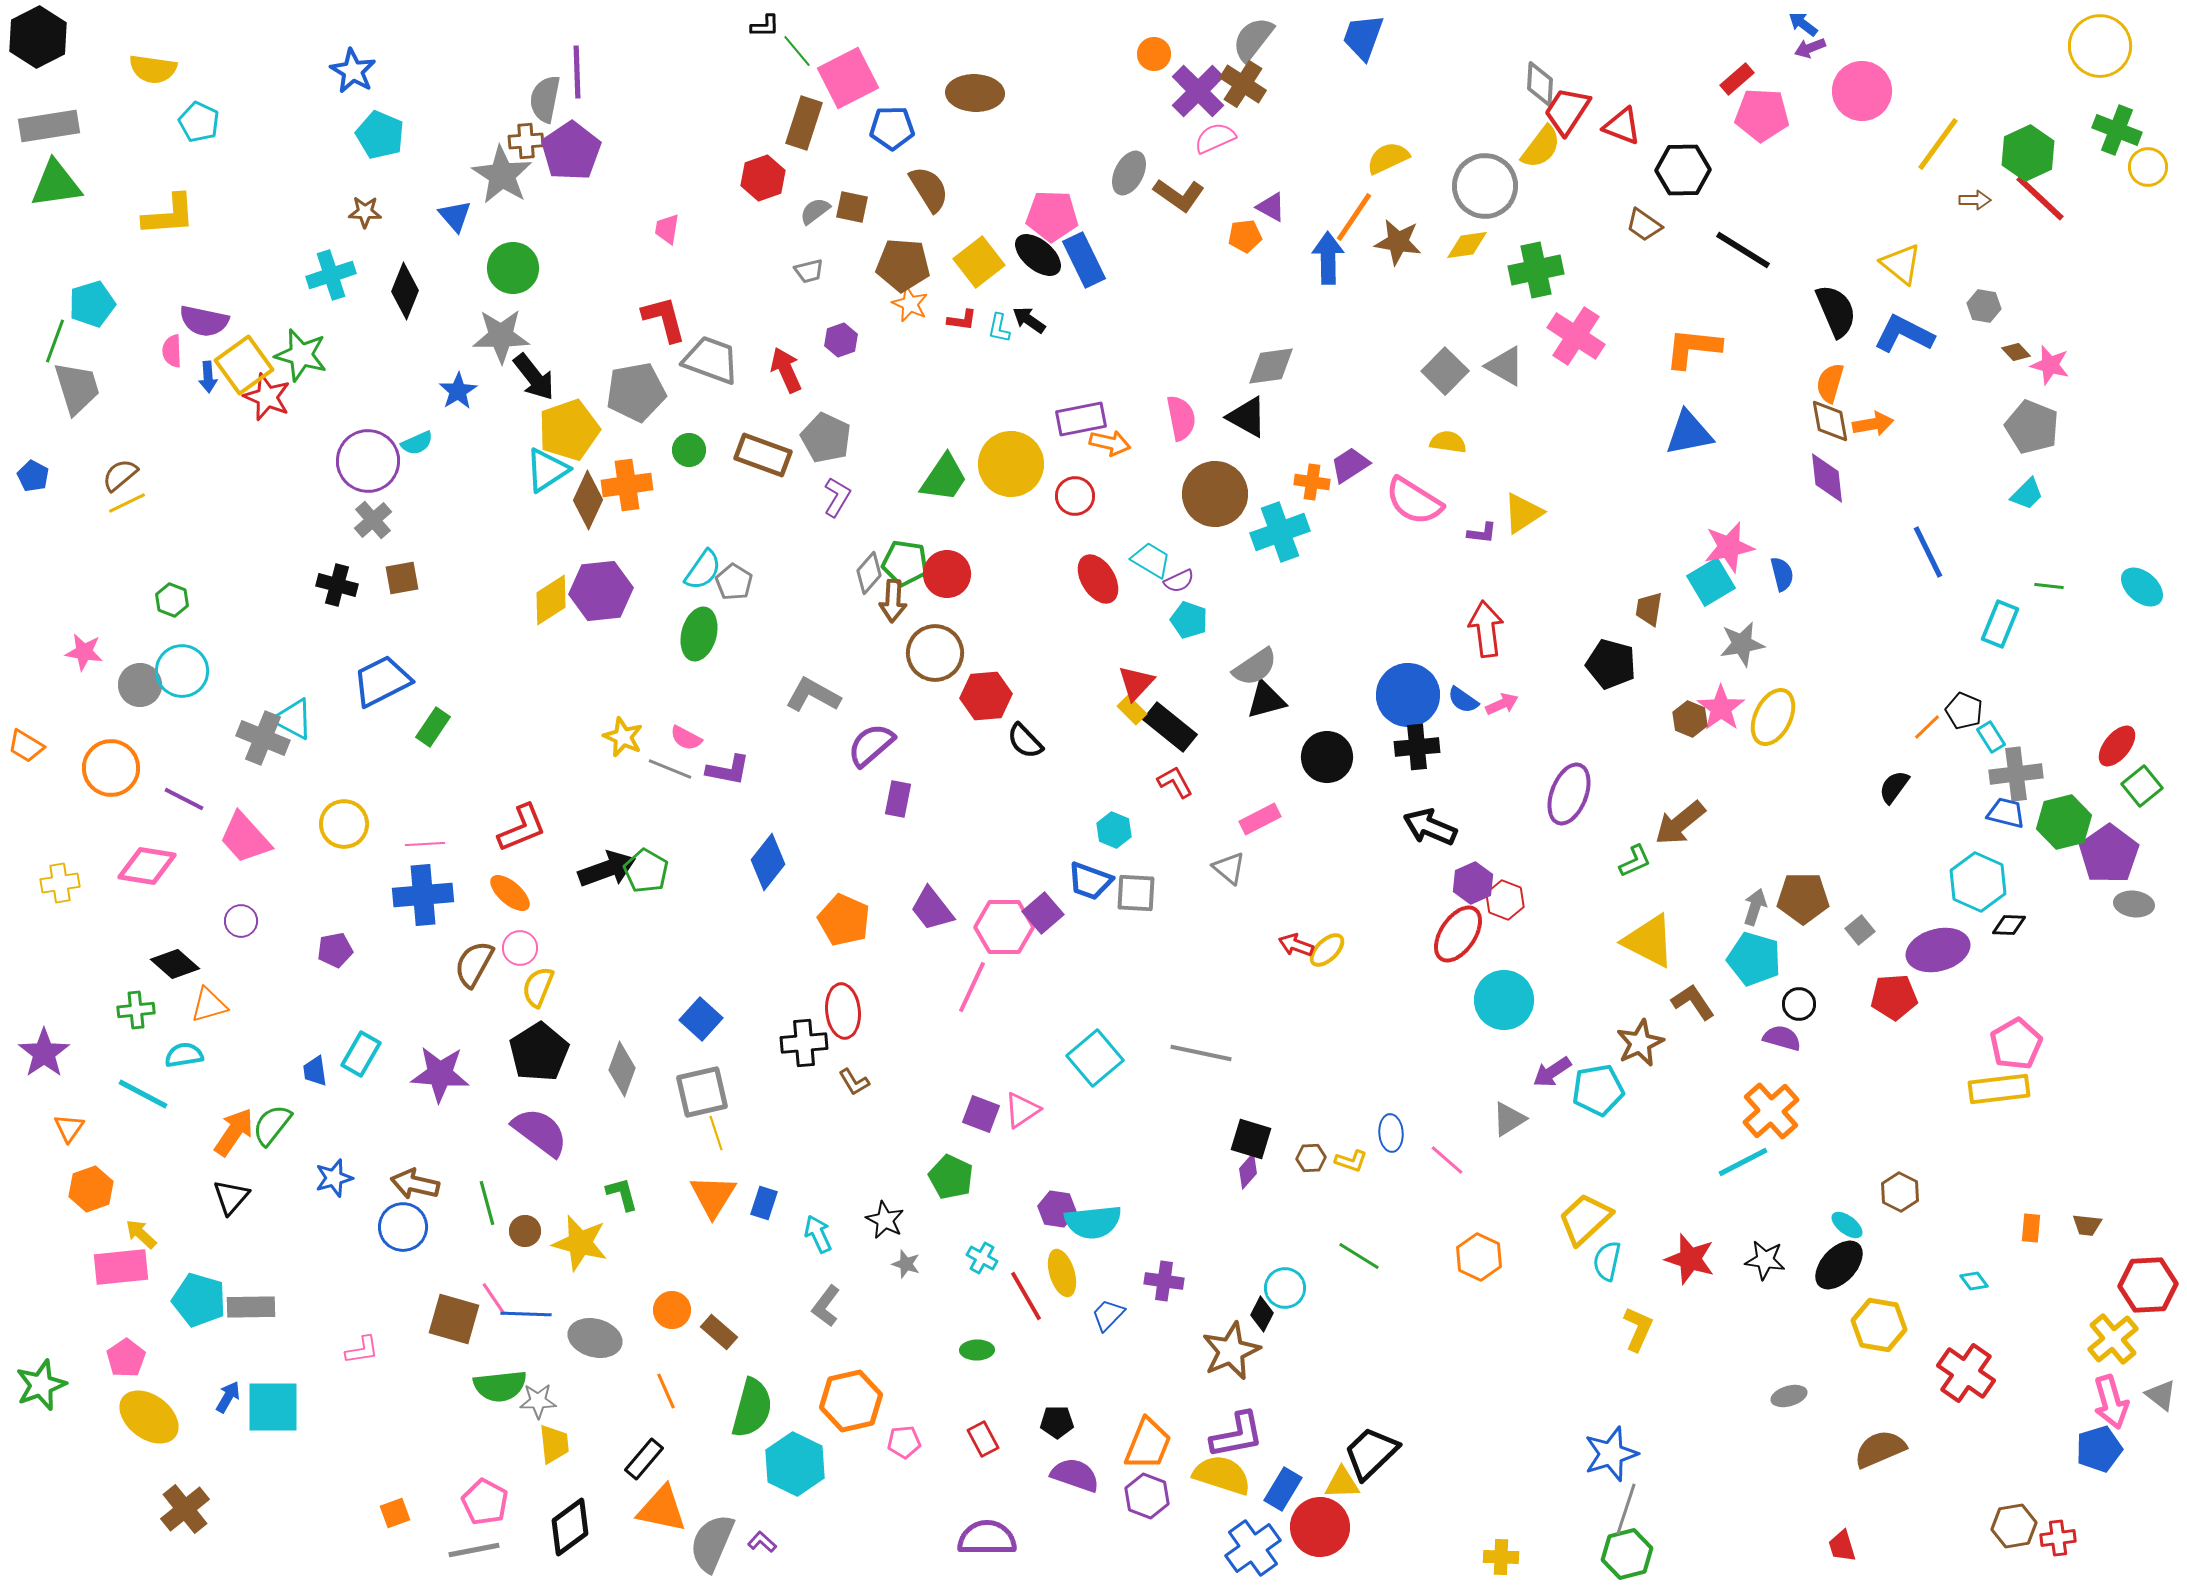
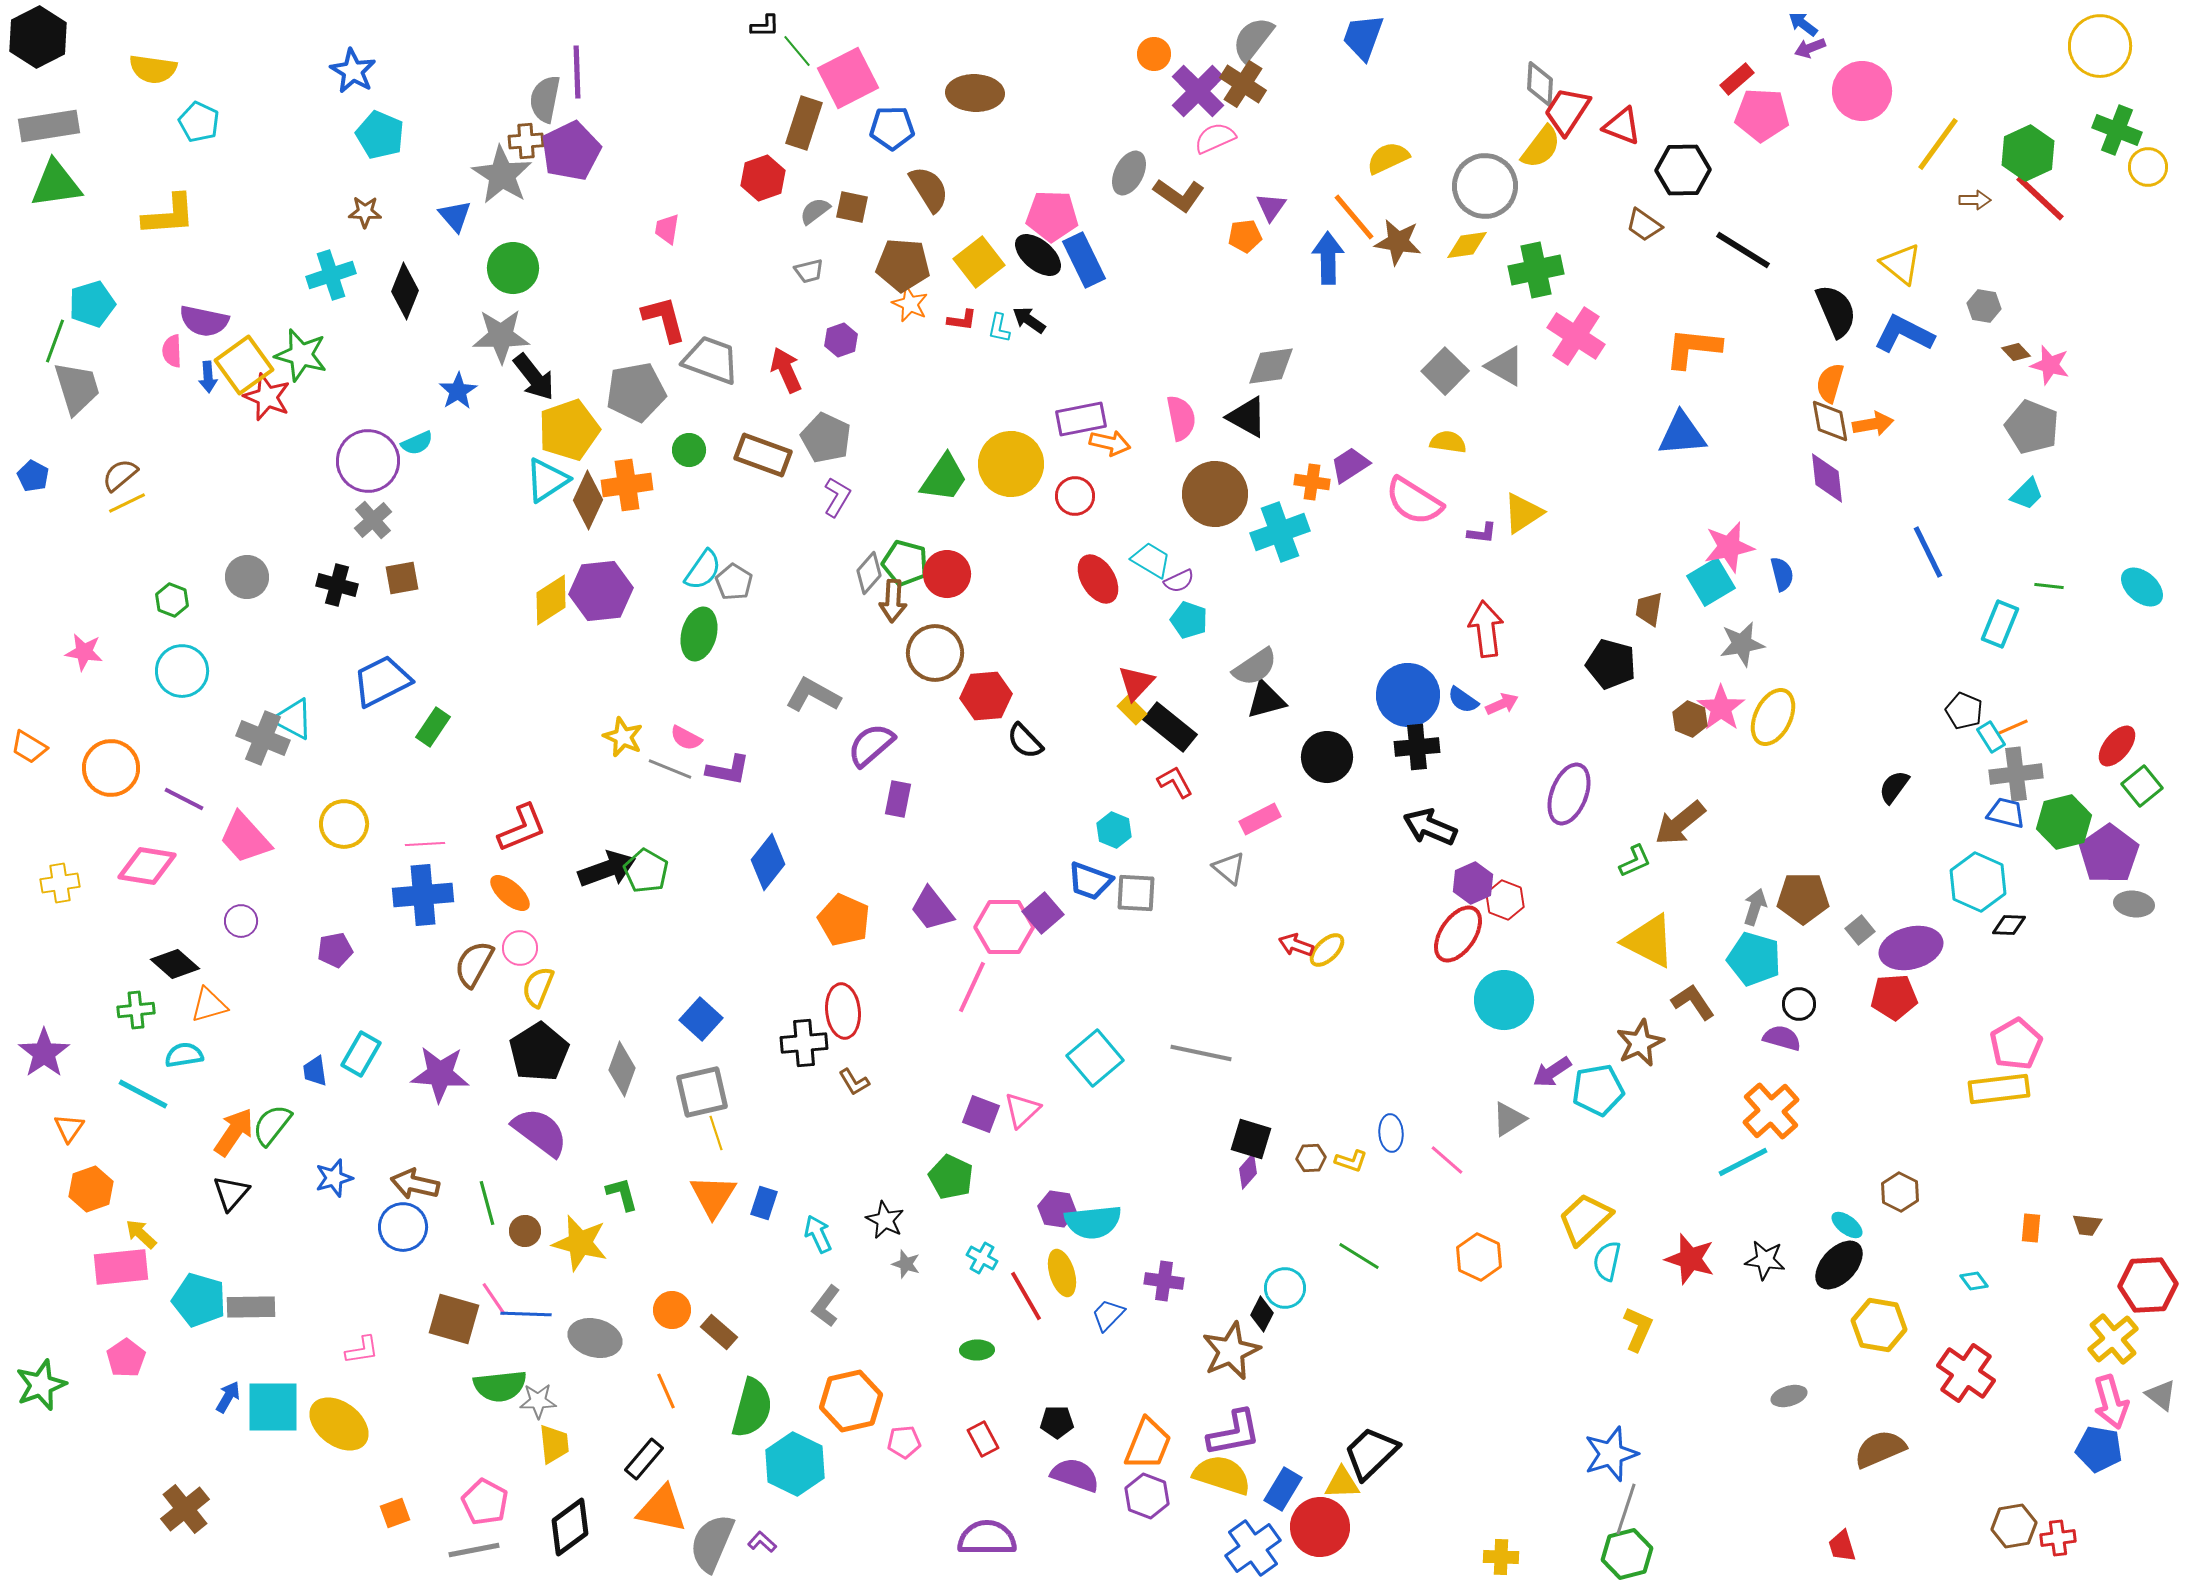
purple pentagon at (571, 151): rotated 8 degrees clockwise
purple triangle at (1271, 207): rotated 36 degrees clockwise
orange line at (1354, 217): rotated 74 degrees counterclockwise
blue triangle at (1689, 433): moved 7 px left, 1 px down; rotated 6 degrees clockwise
cyan triangle at (547, 470): moved 10 px down
green pentagon at (905, 563): rotated 6 degrees clockwise
gray circle at (140, 685): moved 107 px right, 108 px up
orange line at (1927, 727): moved 86 px right; rotated 20 degrees clockwise
orange trapezoid at (26, 746): moved 3 px right, 1 px down
purple ellipse at (1938, 950): moved 27 px left, 2 px up
pink triangle at (1022, 1110): rotated 9 degrees counterclockwise
black triangle at (231, 1197): moved 4 px up
yellow ellipse at (149, 1417): moved 190 px right, 7 px down
purple L-shape at (1237, 1435): moved 3 px left, 2 px up
blue pentagon at (2099, 1449): rotated 27 degrees clockwise
